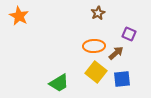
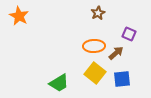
yellow square: moved 1 px left, 1 px down
